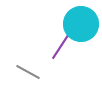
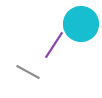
purple line: moved 7 px left, 1 px up
